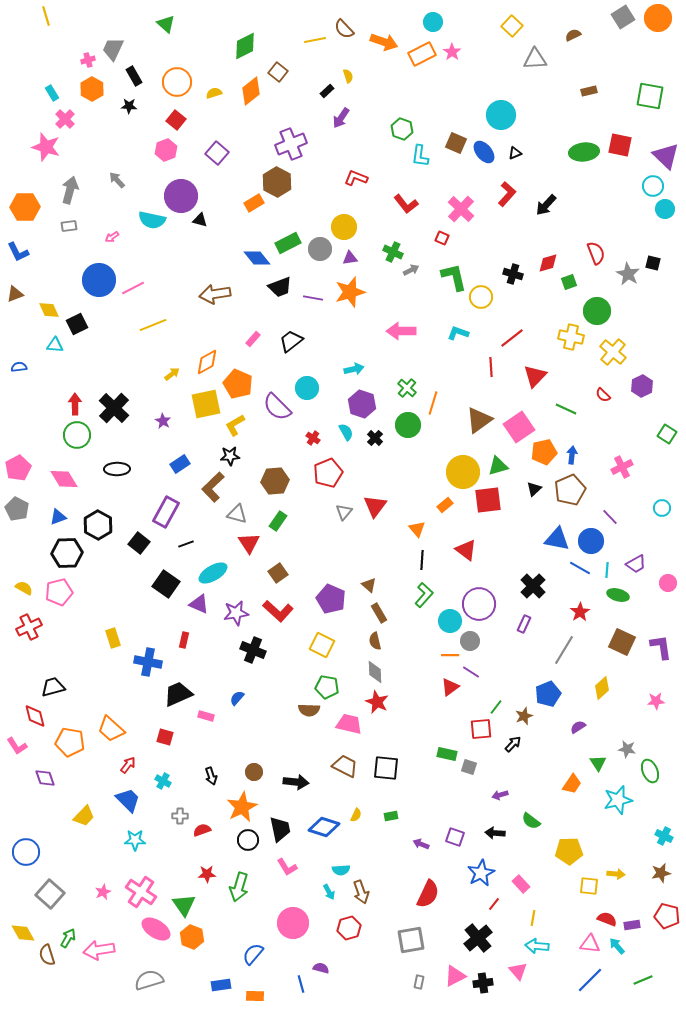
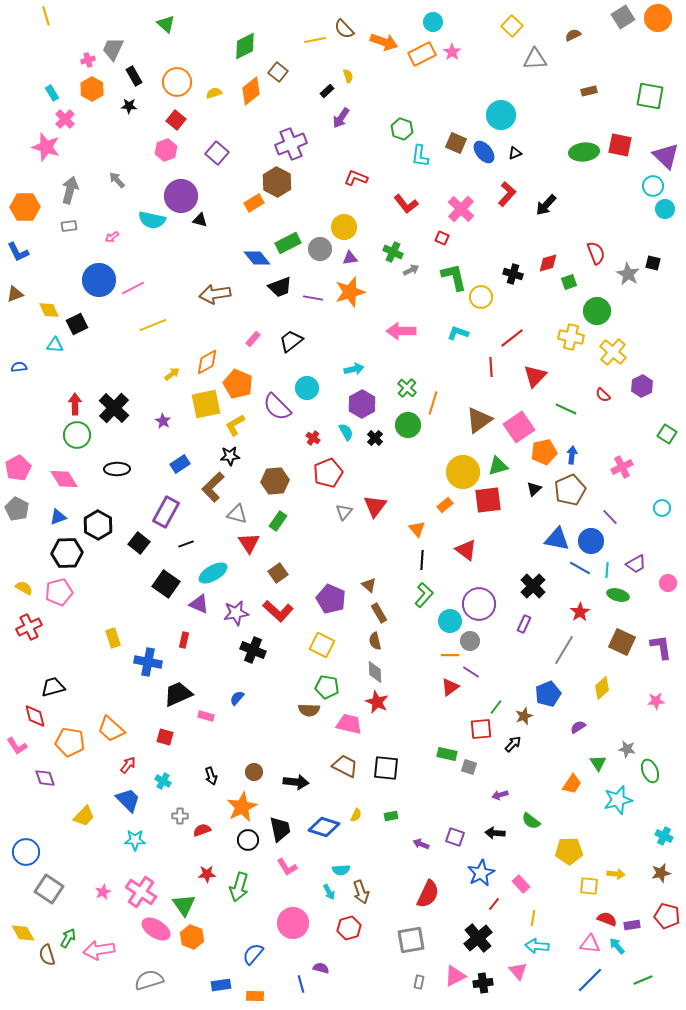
purple hexagon at (362, 404): rotated 12 degrees clockwise
gray square at (50, 894): moved 1 px left, 5 px up; rotated 8 degrees counterclockwise
